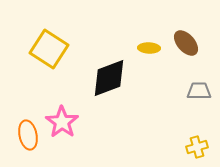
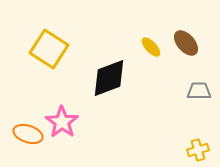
yellow ellipse: moved 2 px right, 1 px up; rotated 45 degrees clockwise
orange ellipse: moved 1 px up; rotated 60 degrees counterclockwise
yellow cross: moved 1 px right, 3 px down
